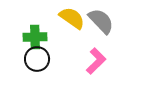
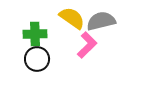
gray semicircle: rotated 60 degrees counterclockwise
green cross: moved 3 px up
pink L-shape: moved 9 px left, 16 px up
